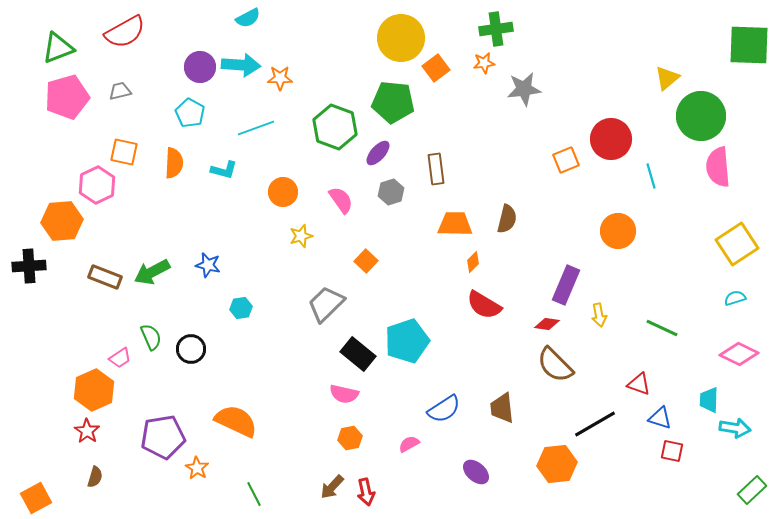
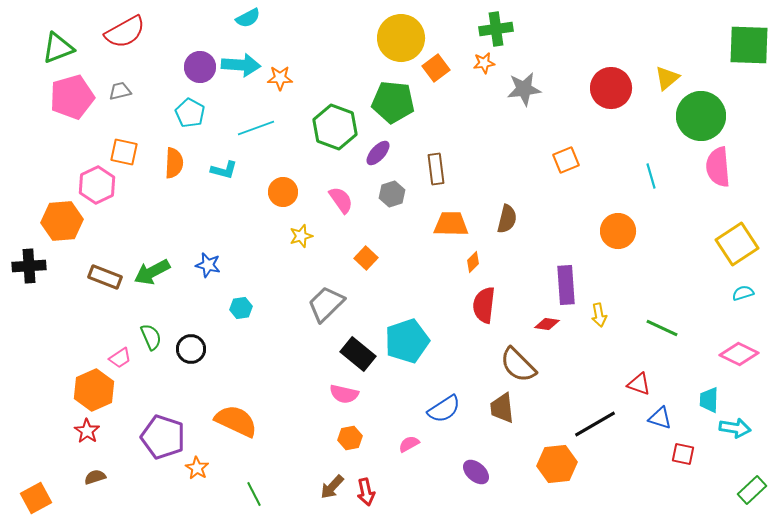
pink pentagon at (67, 97): moved 5 px right
red circle at (611, 139): moved 51 px up
gray hexagon at (391, 192): moved 1 px right, 2 px down
orange trapezoid at (455, 224): moved 4 px left
orange square at (366, 261): moved 3 px up
purple rectangle at (566, 285): rotated 27 degrees counterclockwise
cyan semicircle at (735, 298): moved 8 px right, 5 px up
red semicircle at (484, 305): rotated 66 degrees clockwise
brown semicircle at (555, 365): moved 37 px left
purple pentagon at (163, 437): rotated 27 degrees clockwise
red square at (672, 451): moved 11 px right, 3 px down
brown semicircle at (95, 477): rotated 125 degrees counterclockwise
